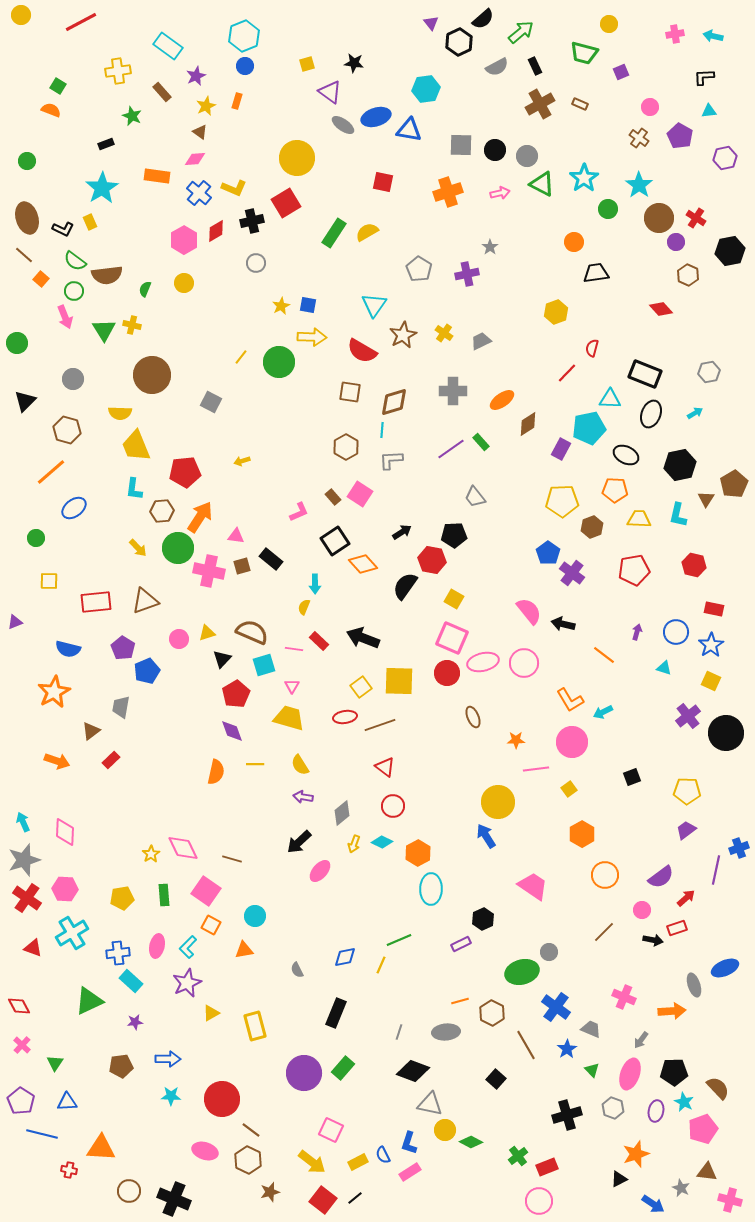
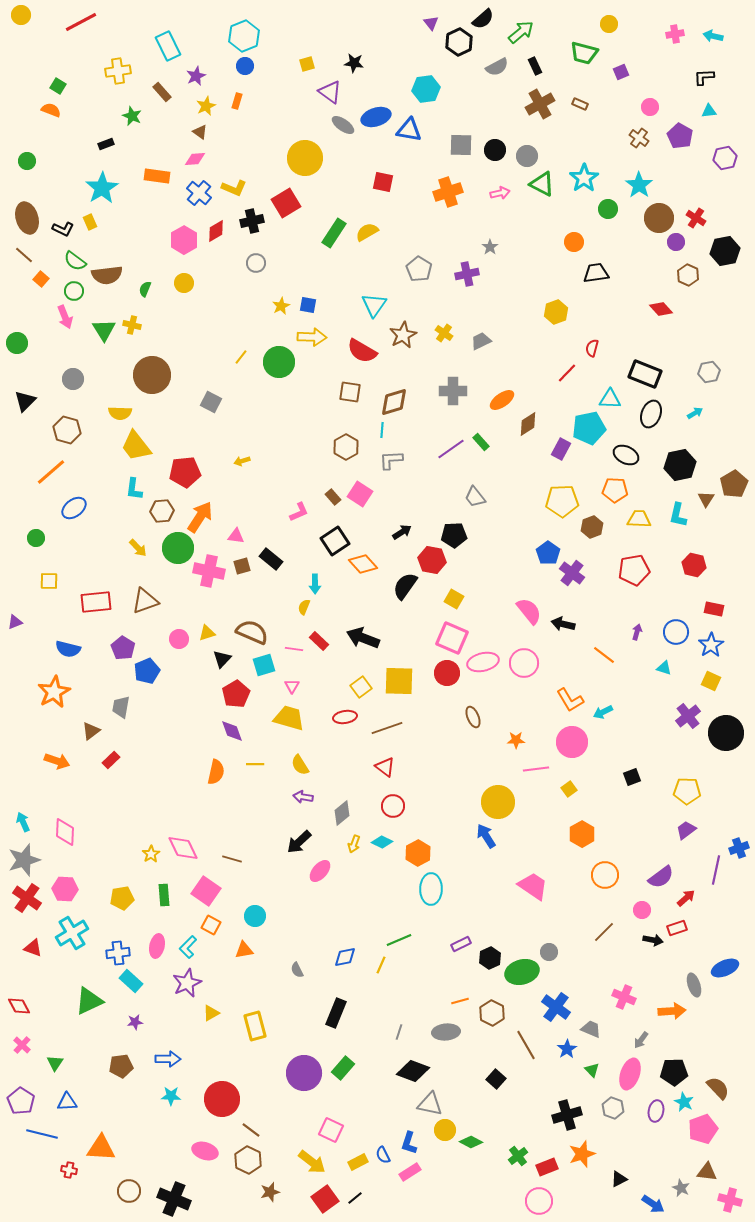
cyan rectangle at (168, 46): rotated 28 degrees clockwise
yellow circle at (297, 158): moved 8 px right
black hexagon at (730, 251): moved 5 px left
yellow trapezoid at (136, 446): rotated 16 degrees counterclockwise
brown line at (380, 725): moved 7 px right, 3 px down
black hexagon at (483, 919): moved 7 px right, 39 px down
orange star at (636, 1154): moved 54 px left
red square at (323, 1200): moved 2 px right, 1 px up; rotated 16 degrees clockwise
